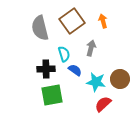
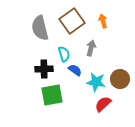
black cross: moved 2 px left
